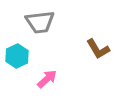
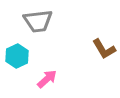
gray trapezoid: moved 2 px left, 1 px up
brown L-shape: moved 6 px right
